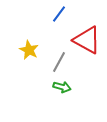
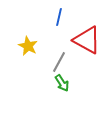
blue line: moved 3 px down; rotated 24 degrees counterclockwise
yellow star: moved 1 px left, 4 px up
green arrow: moved 4 px up; rotated 42 degrees clockwise
